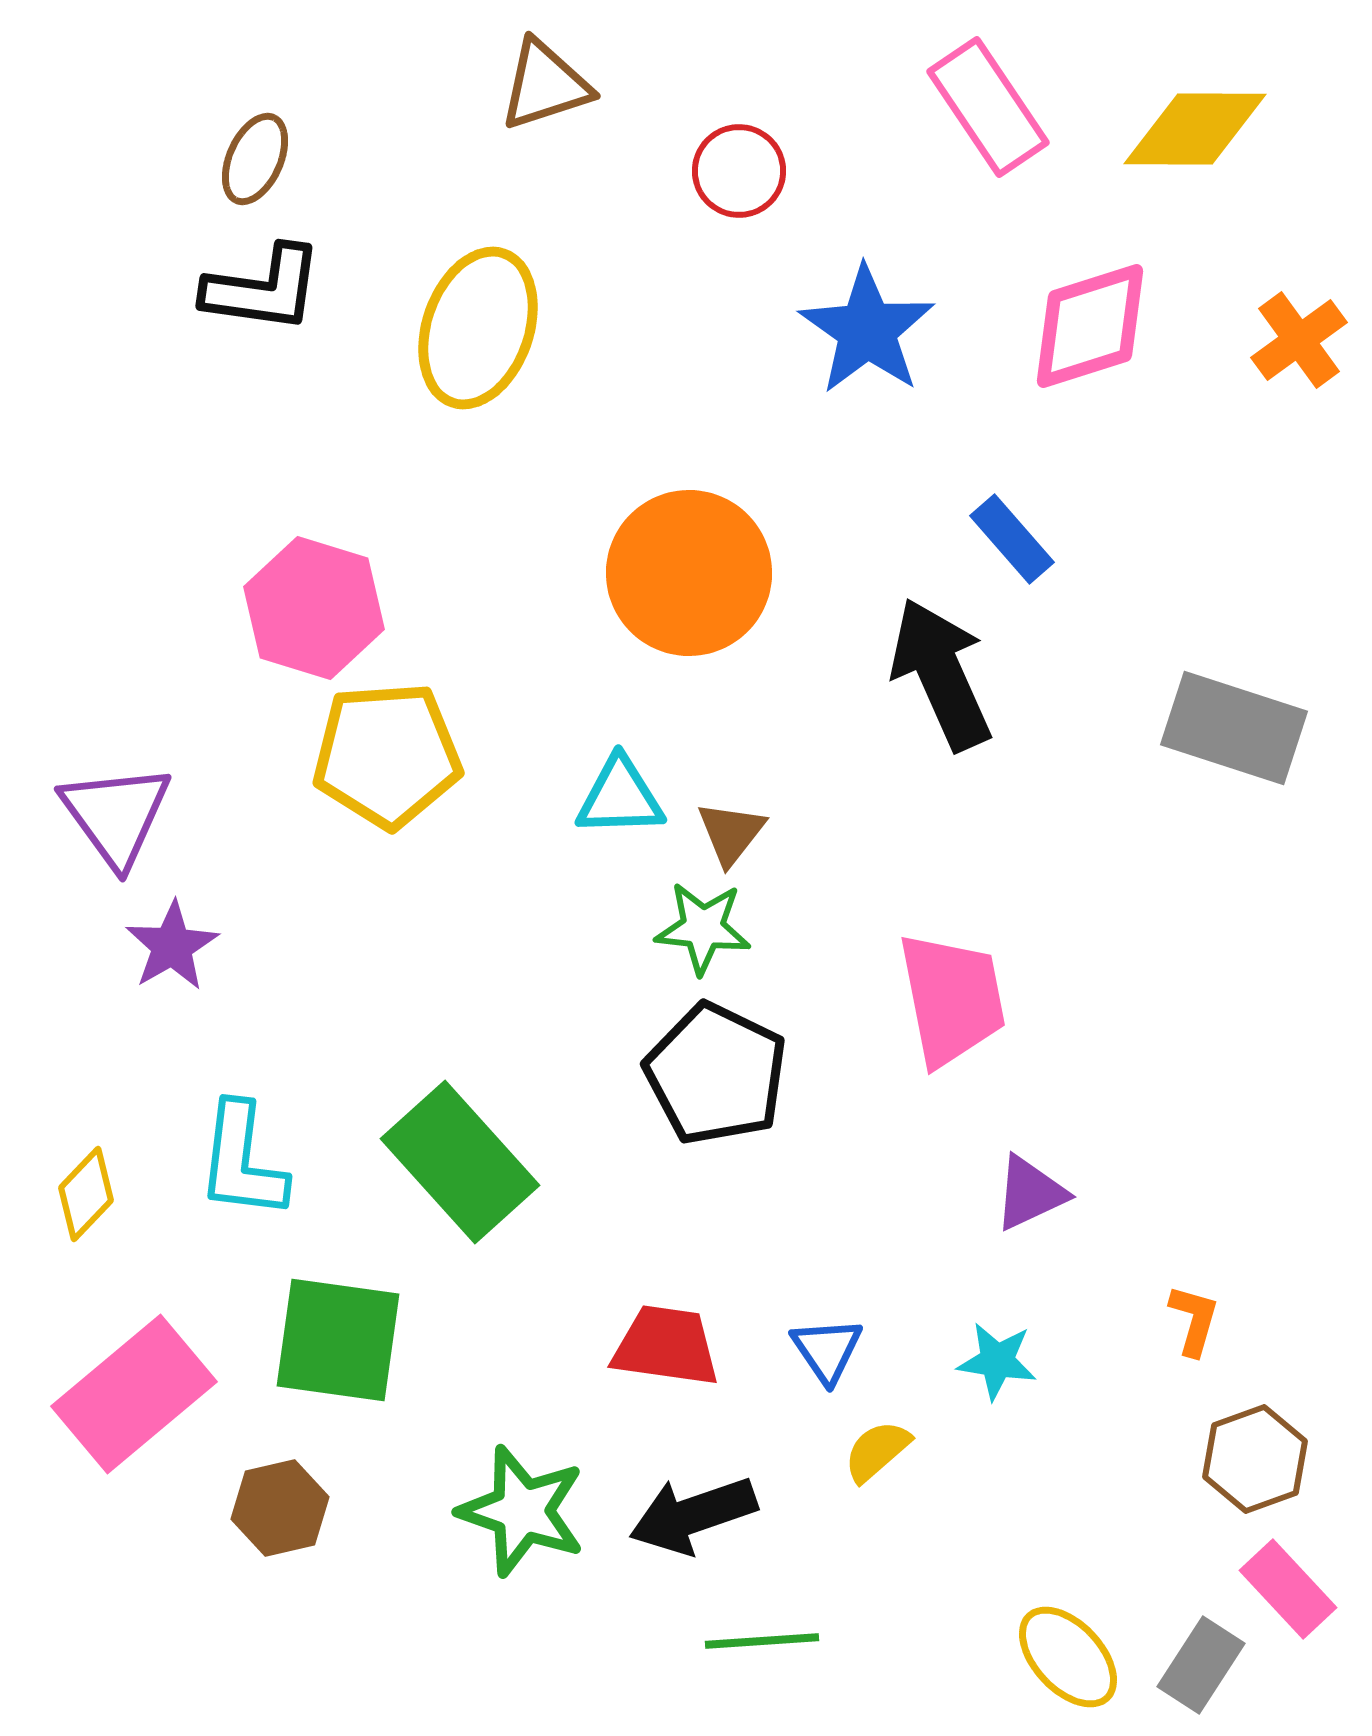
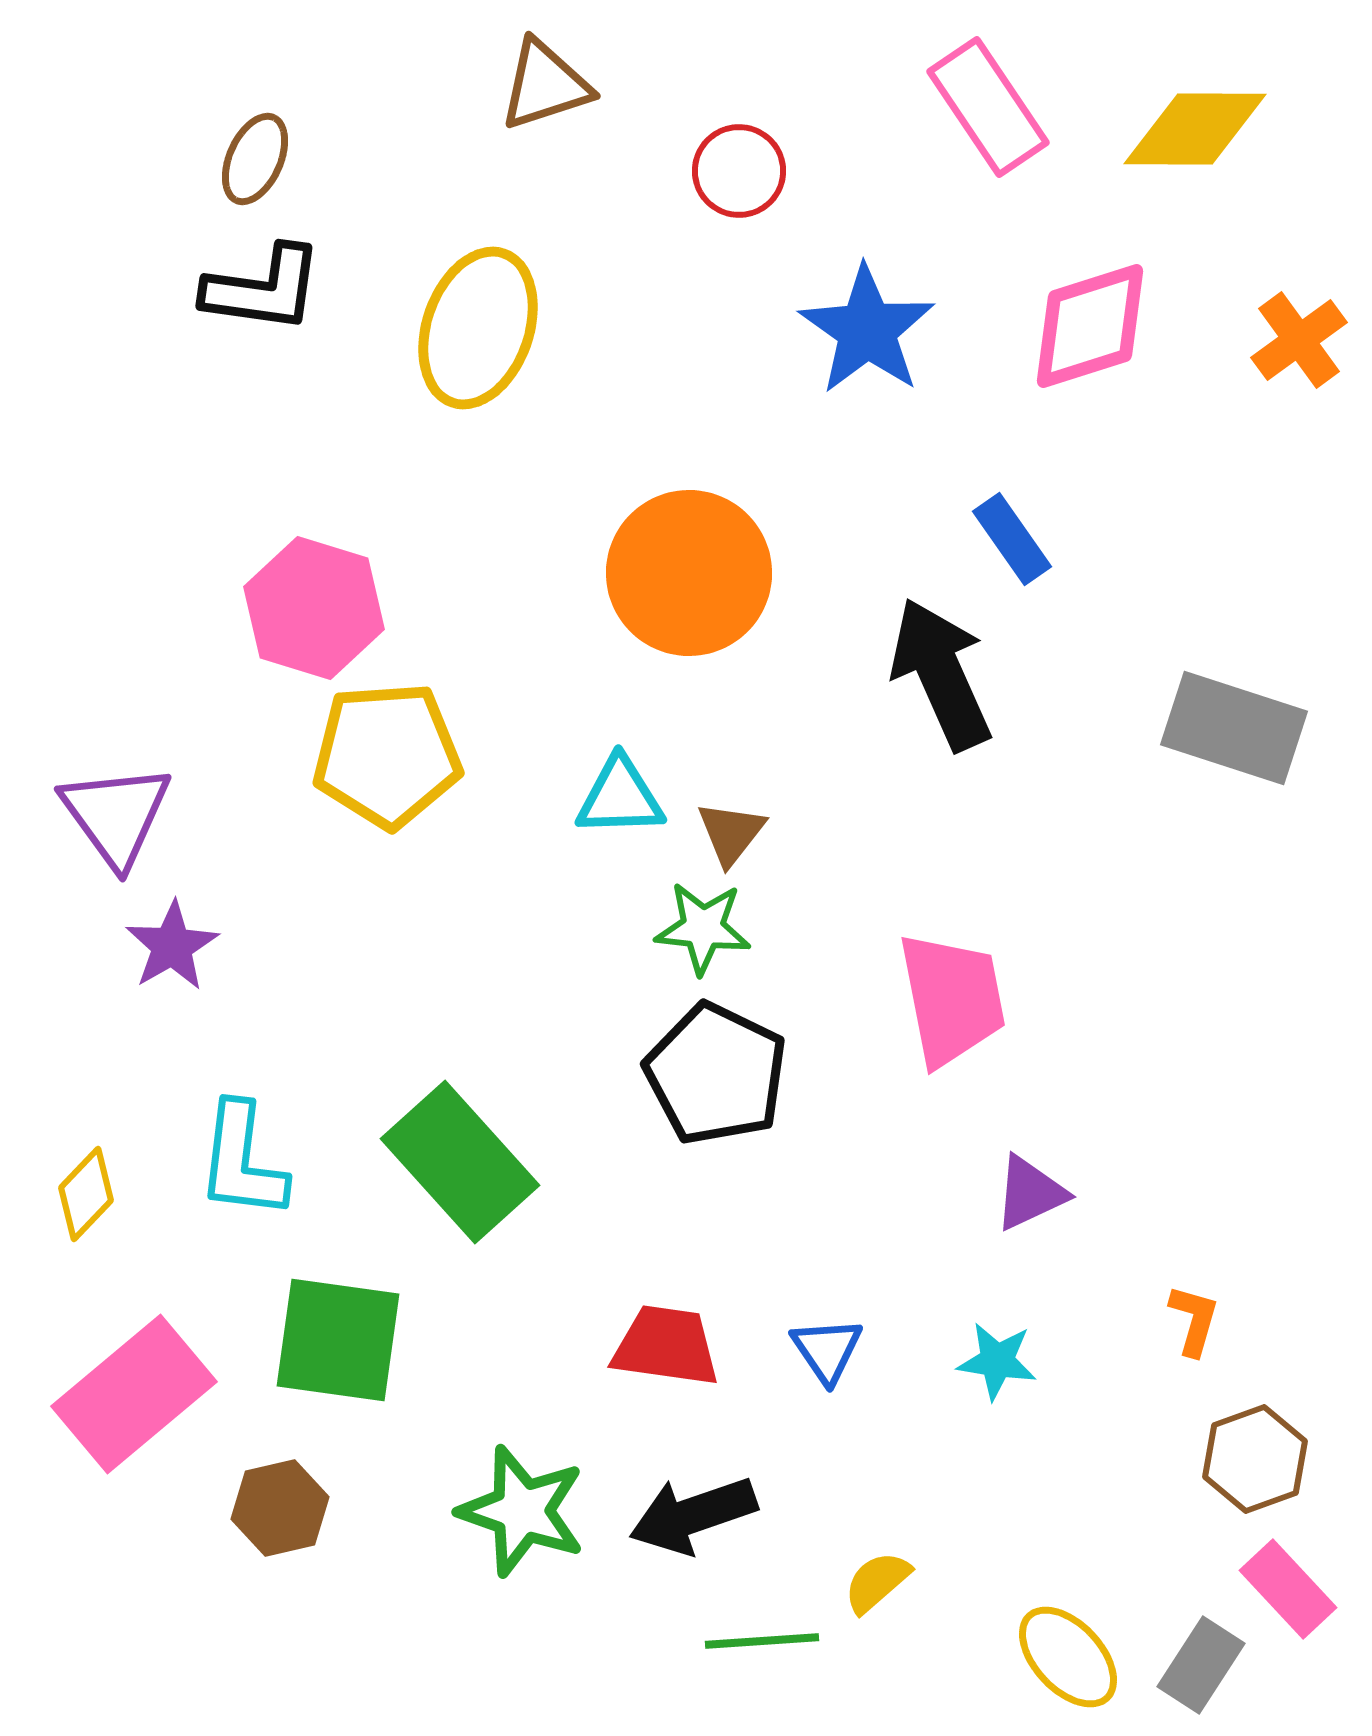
blue rectangle at (1012, 539): rotated 6 degrees clockwise
yellow semicircle at (877, 1451): moved 131 px down
